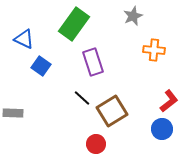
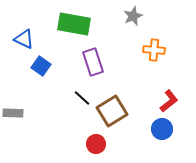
green rectangle: rotated 64 degrees clockwise
